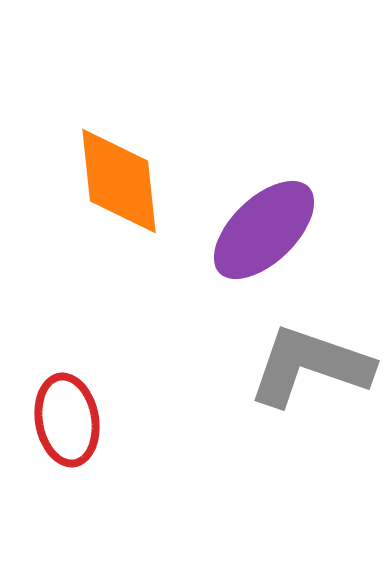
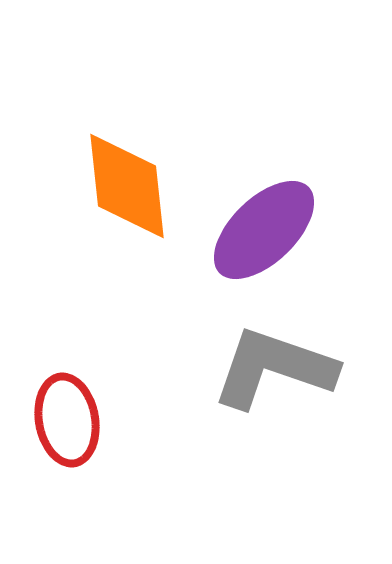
orange diamond: moved 8 px right, 5 px down
gray L-shape: moved 36 px left, 2 px down
